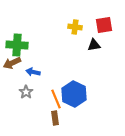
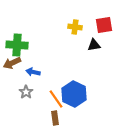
orange line: rotated 12 degrees counterclockwise
